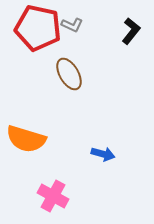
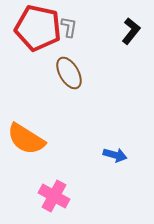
gray L-shape: moved 3 px left, 2 px down; rotated 105 degrees counterclockwise
brown ellipse: moved 1 px up
orange semicircle: rotated 15 degrees clockwise
blue arrow: moved 12 px right, 1 px down
pink cross: moved 1 px right
